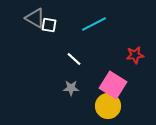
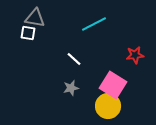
gray triangle: rotated 20 degrees counterclockwise
white square: moved 21 px left, 8 px down
gray star: rotated 14 degrees counterclockwise
